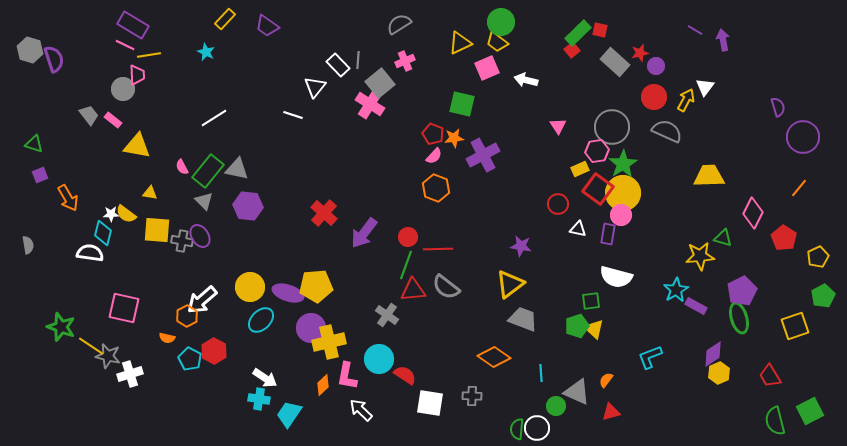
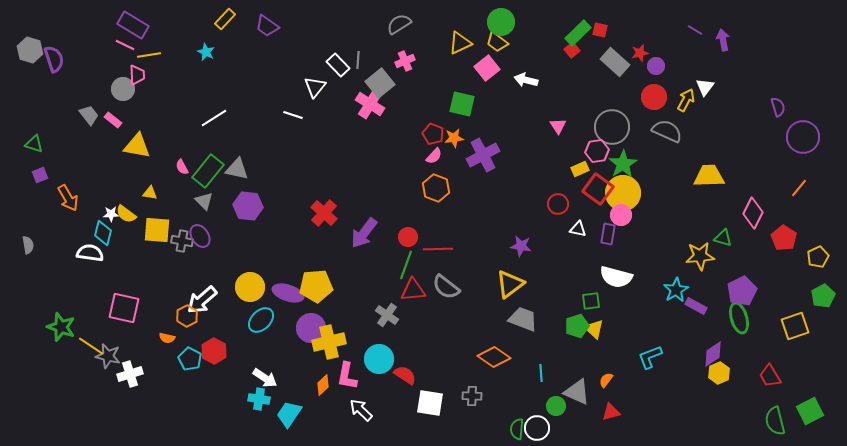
pink square at (487, 68): rotated 15 degrees counterclockwise
